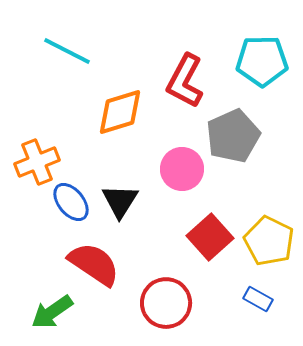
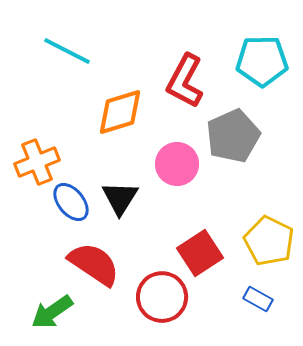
pink circle: moved 5 px left, 5 px up
black triangle: moved 3 px up
red square: moved 10 px left, 16 px down; rotated 9 degrees clockwise
red circle: moved 4 px left, 6 px up
